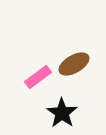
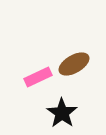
pink rectangle: rotated 12 degrees clockwise
